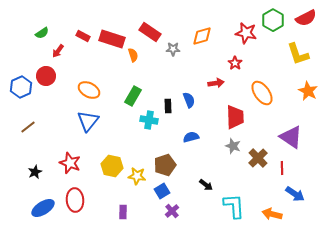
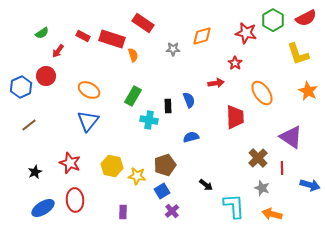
red rectangle at (150, 32): moved 7 px left, 9 px up
brown line at (28, 127): moved 1 px right, 2 px up
gray star at (233, 146): moved 29 px right, 42 px down
blue arrow at (295, 194): moved 15 px right, 9 px up; rotated 18 degrees counterclockwise
